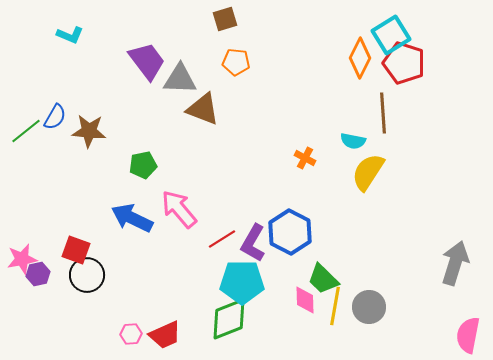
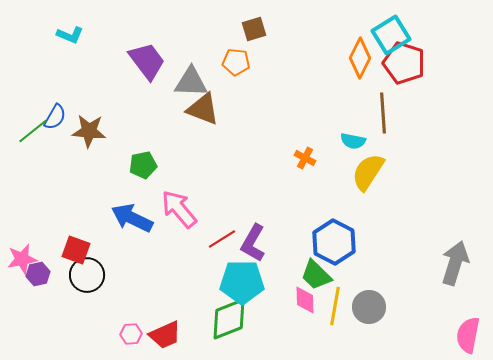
brown square: moved 29 px right, 10 px down
gray triangle: moved 11 px right, 3 px down
green line: moved 7 px right
blue hexagon: moved 44 px right, 10 px down
green trapezoid: moved 7 px left, 4 px up
